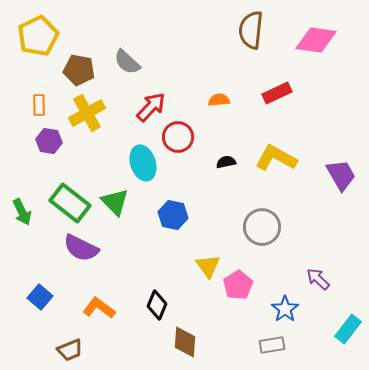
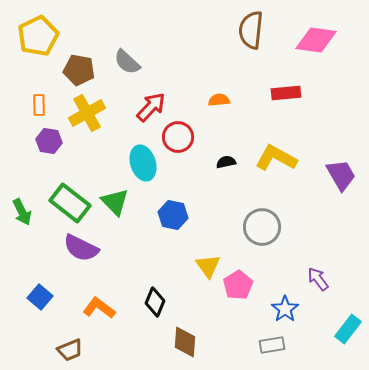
red rectangle: moved 9 px right; rotated 20 degrees clockwise
purple arrow: rotated 10 degrees clockwise
black diamond: moved 2 px left, 3 px up
